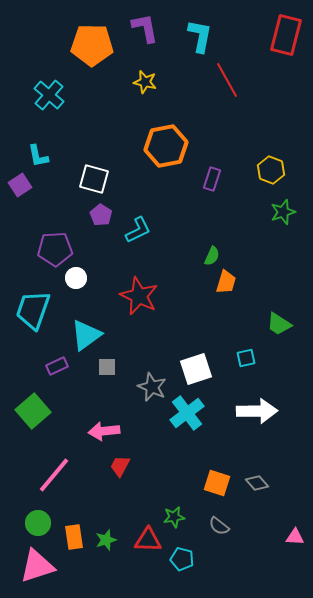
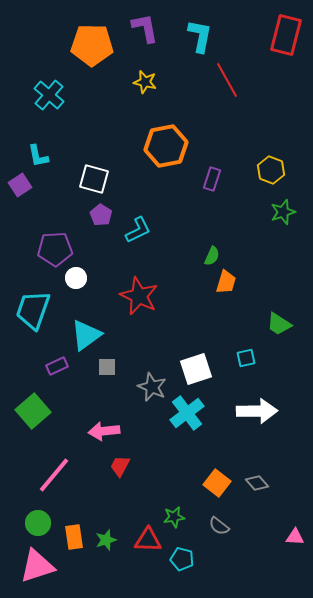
orange square at (217, 483): rotated 20 degrees clockwise
